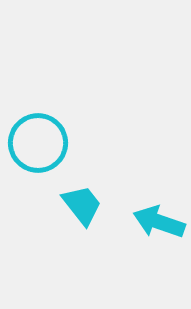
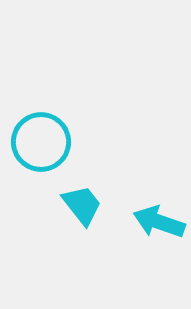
cyan circle: moved 3 px right, 1 px up
